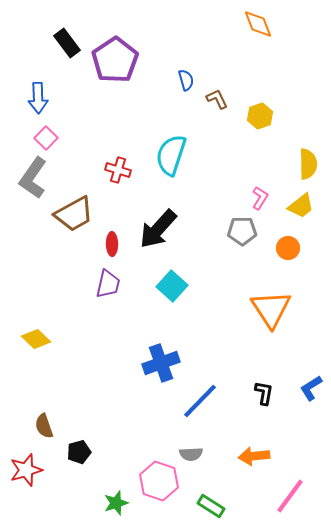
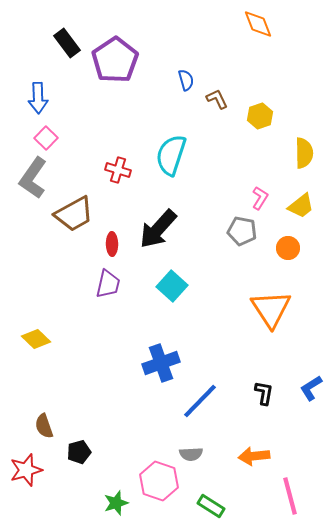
yellow semicircle: moved 4 px left, 11 px up
gray pentagon: rotated 12 degrees clockwise
pink line: rotated 51 degrees counterclockwise
